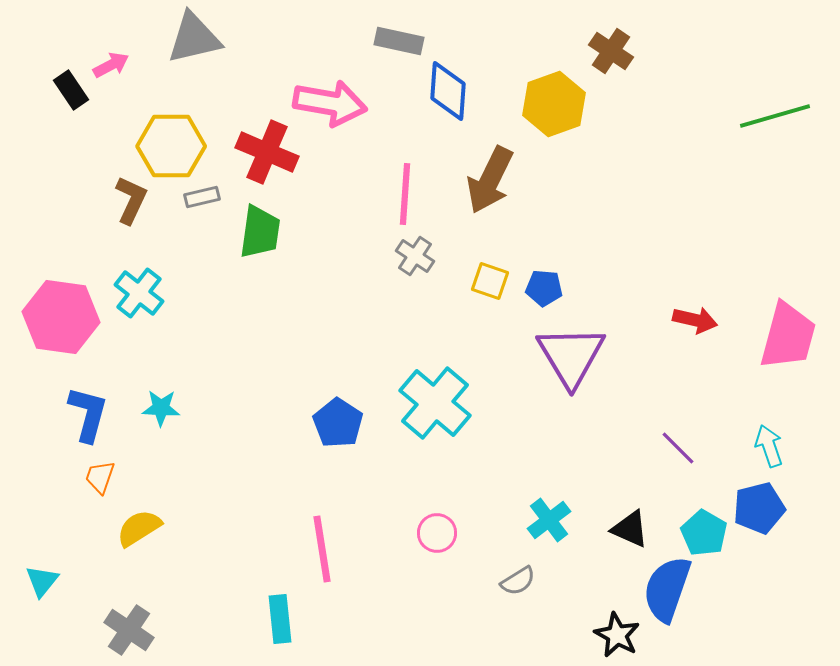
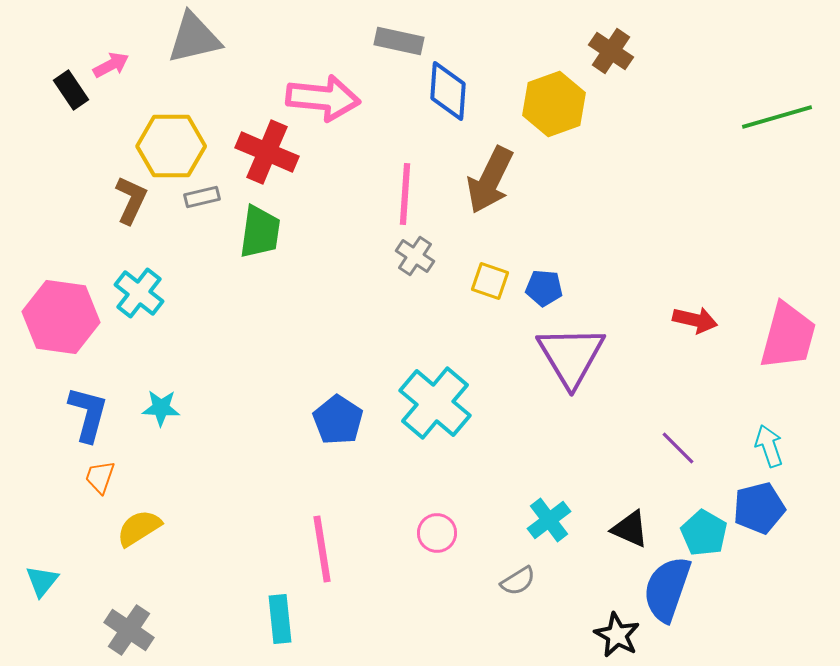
pink arrow at (330, 103): moved 7 px left, 5 px up; rotated 4 degrees counterclockwise
green line at (775, 116): moved 2 px right, 1 px down
blue pentagon at (338, 423): moved 3 px up
